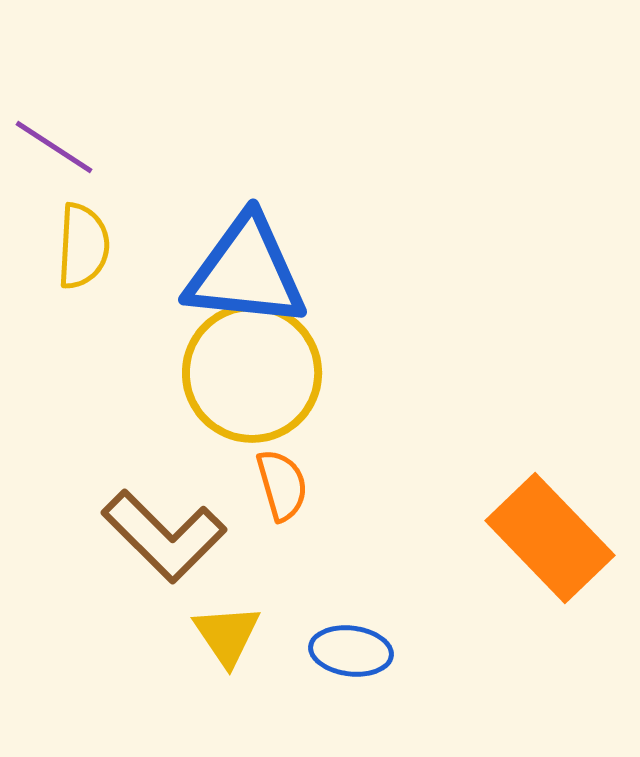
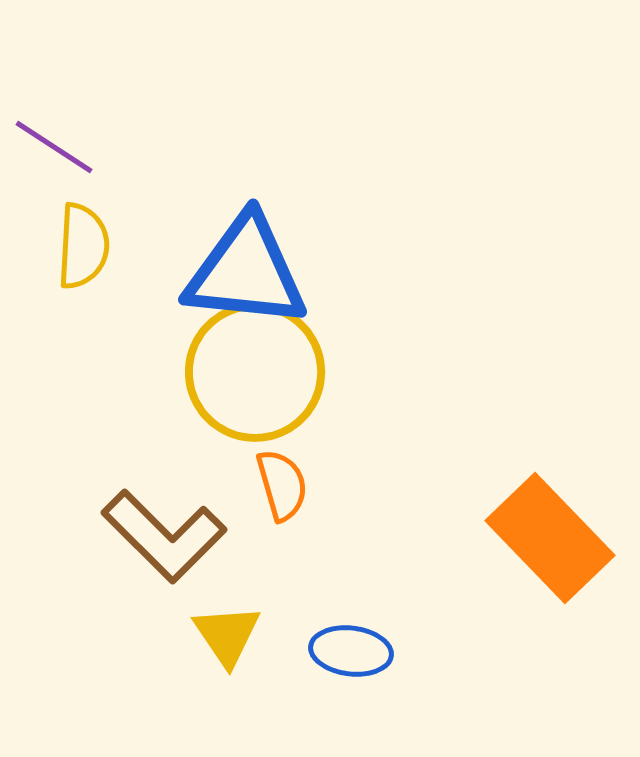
yellow circle: moved 3 px right, 1 px up
